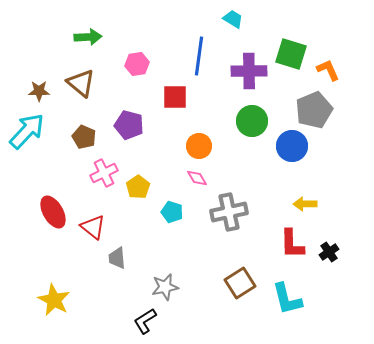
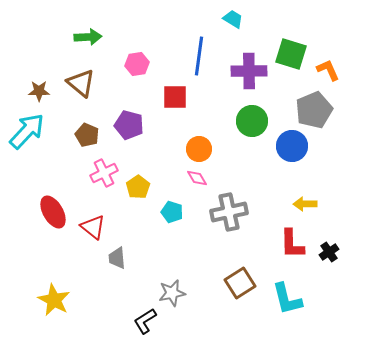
brown pentagon: moved 3 px right, 2 px up
orange circle: moved 3 px down
gray star: moved 7 px right, 6 px down
